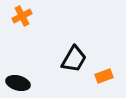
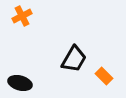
orange rectangle: rotated 66 degrees clockwise
black ellipse: moved 2 px right
